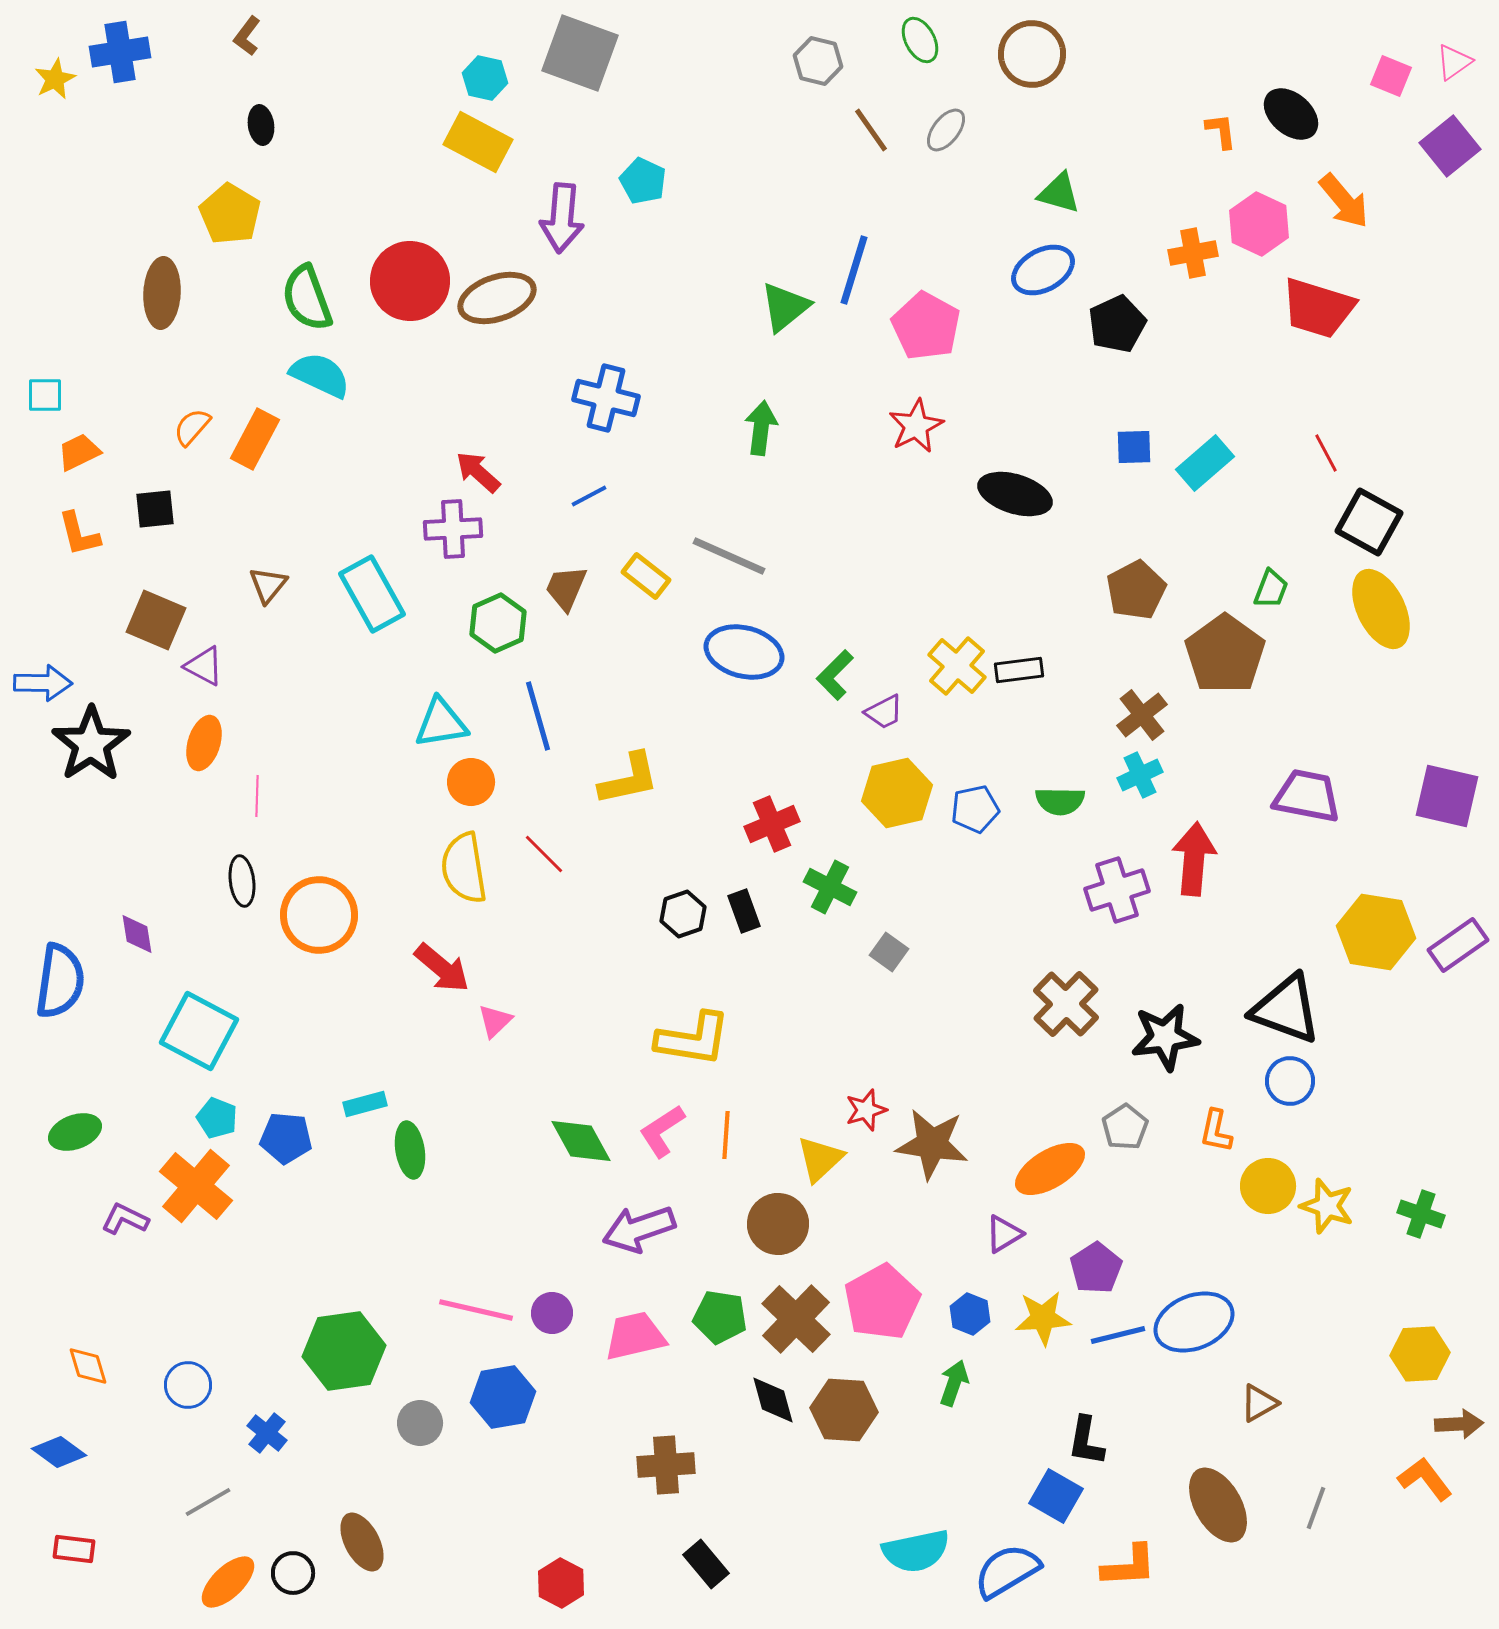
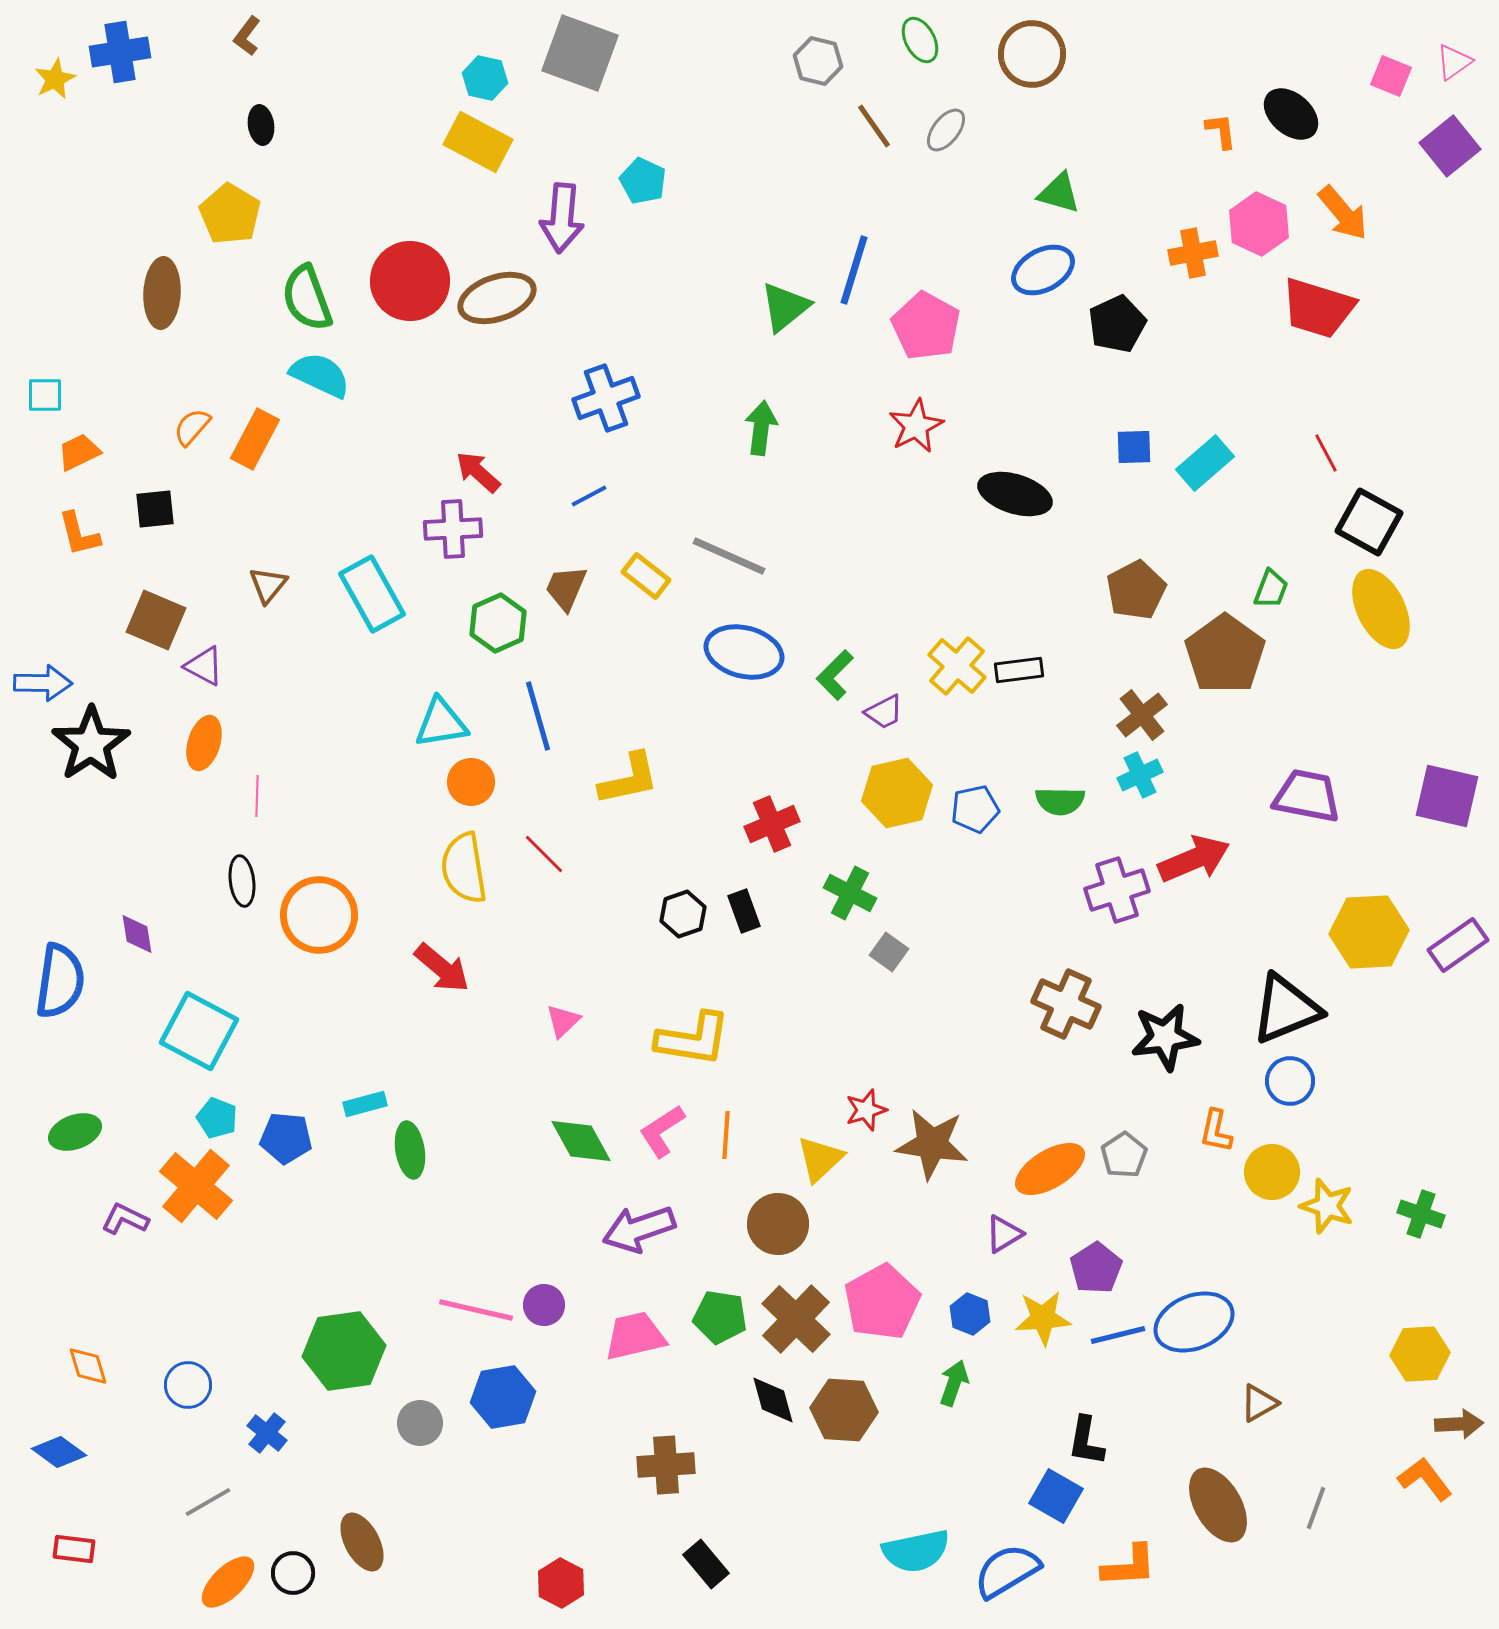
brown line at (871, 130): moved 3 px right, 4 px up
orange arrow at (1344, 201): moved 1 px left, 12 px down
blue cross at (606, 398): rotated 34 degrees counterclockwise
red arrow at (1194, 859): rotated 62 degrees clockwise
green cross at (830, 887): moved 20 px right, 6 px down
yellow hexagon at (1376, 932): moved 7 px left; rotated 12 degrees counterclockwise
brown cross at (1066, 1004): rotated 20 degrees counterclockwise
black triangle at (1286, 1009): rotated 42 degrees counterclockwise
pink triangle at (495, 1021): moved 68 px right
gray pentagon at (1125, 1127): moved 1 px left, 28 px down
yellow circle at (1268, 1186): moved 4 px right, 14 px up
purple circle at (552, 1313): moved 8 px left, 8 px up
